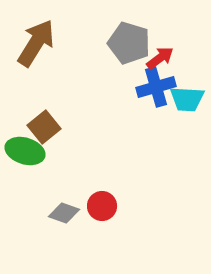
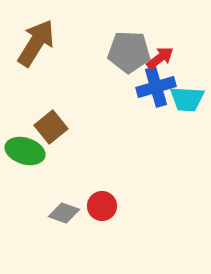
gray pentagon: moved 9 px down; rotated 15 degrees counterclockwise
brown square: moved 7 px right
